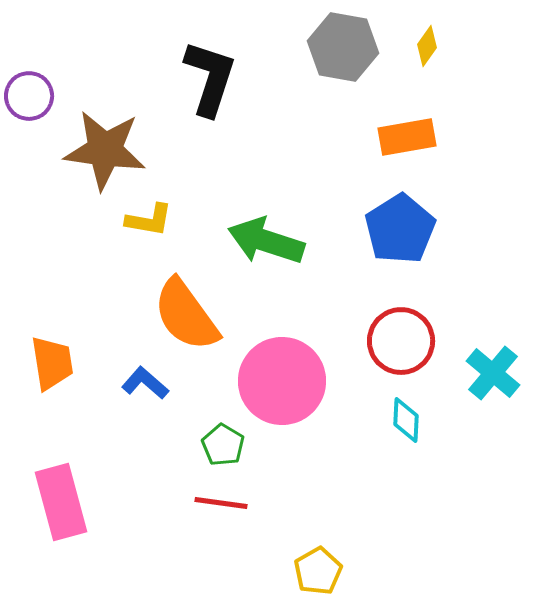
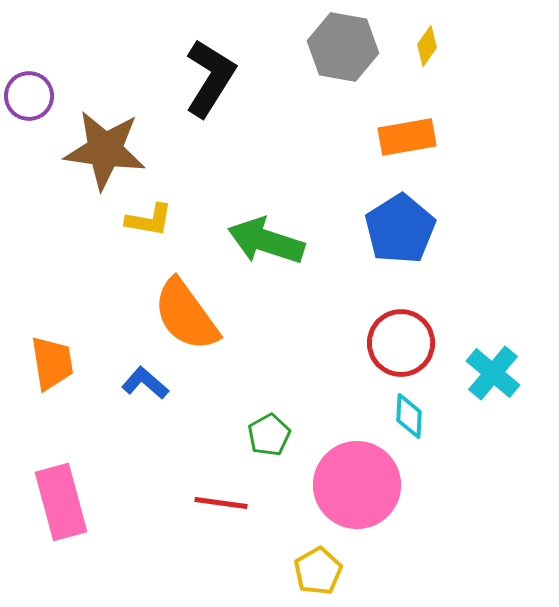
black L-shape: rotated 14 degrees clockwise
red circle: moved 2 px down
pink circle: moved 75 px right, 104 px down
cyan diamond: moved 3 px right, 4 px up
green pentagon: moved 46 px right, 10 px up; rotated 12 degrees clockwise
